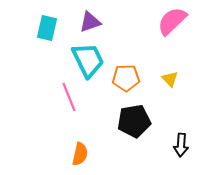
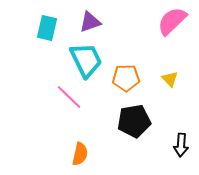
cyan trapezoid: moved 2 px left
pink line: rotated 24 degrees counterclockwise
